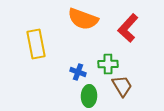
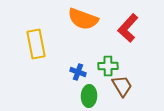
green cross: moved 2 px down
